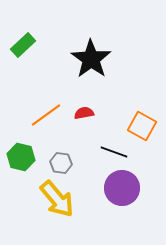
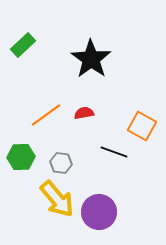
green hexagon: rotated 16 degrees counterclockwise
purple circle: moved 23 px left, 24 px down
